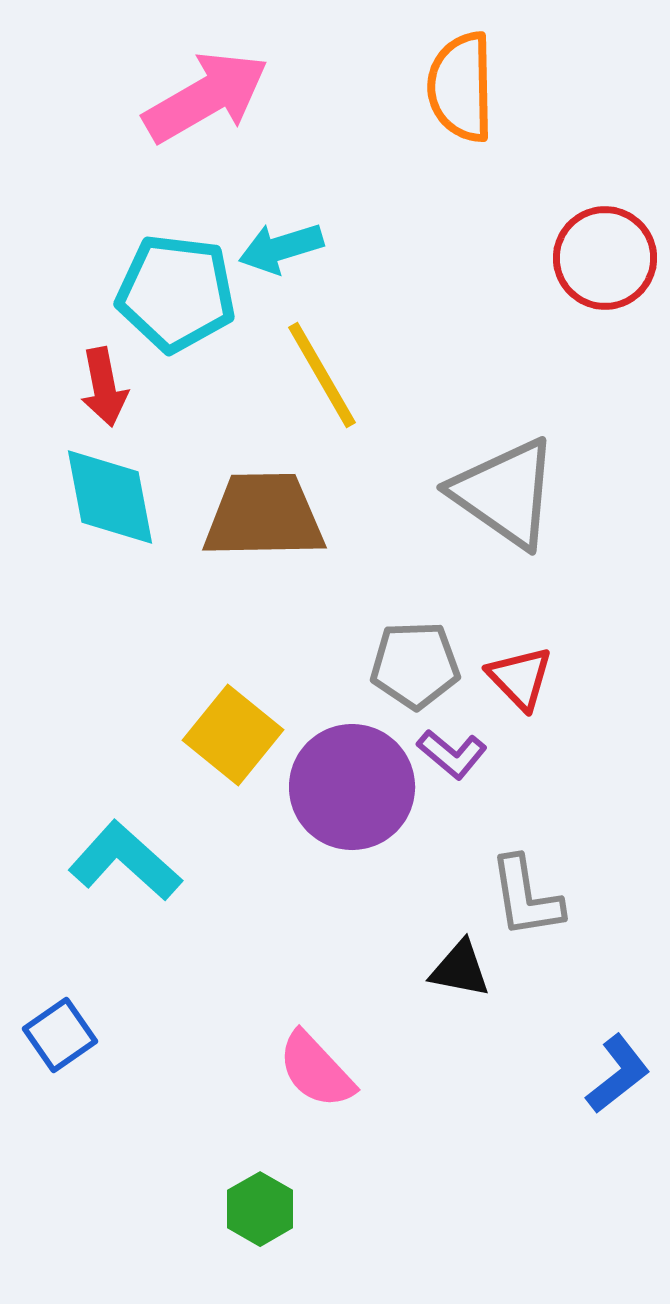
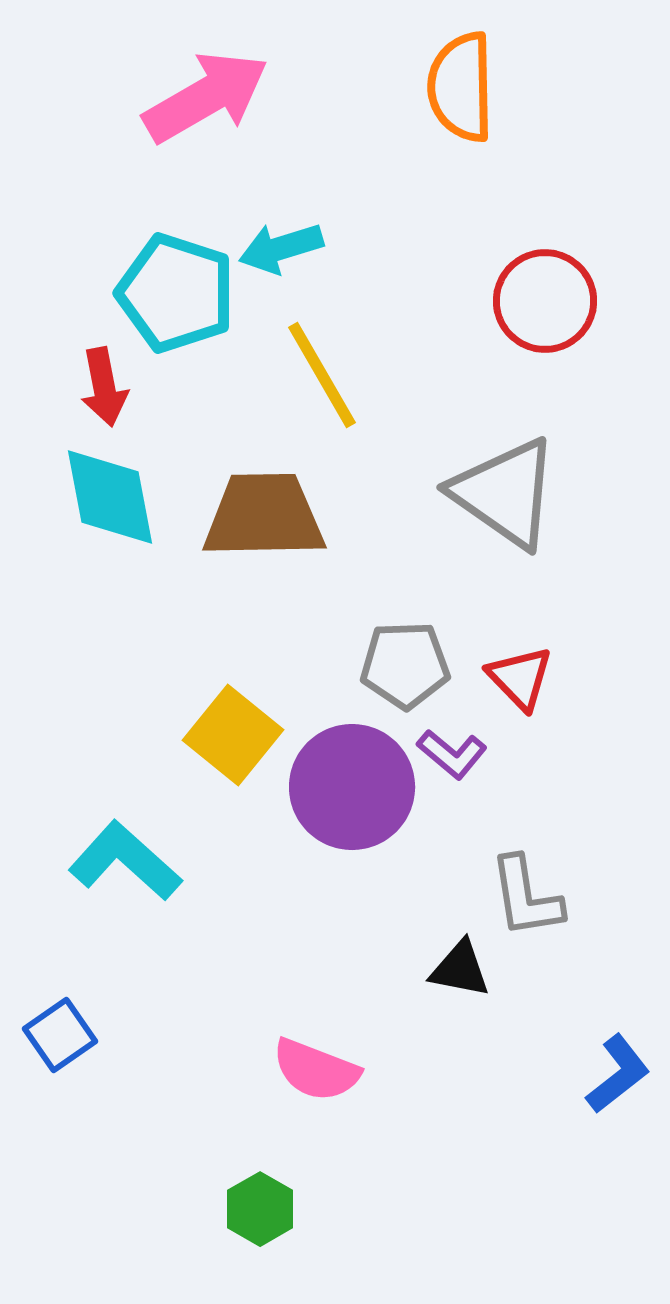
red circle: moved 60 px left, 43 px down
cyan pentagon: rotated 11 degrees clockwise
gray pentagon: moved 10 px left
pink semicircle: rotated 26 degrees counterclockwise
